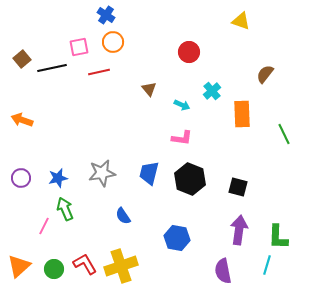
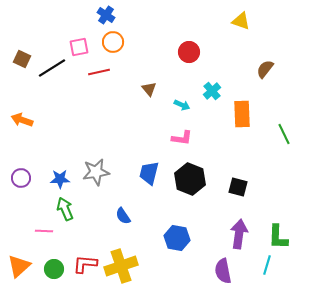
brown square: rotated 24 degrees counterclockwise
black line: rotated 20 degrees counterclockwise
brown semicircle: moved 5 px up
gray star: moved 6 px left, 1 px up
blue star: moved 2 px right, 1 px down; rotated 12 degrees clockwise
pink line: moved 5 px down; rotated 66 degrees clockwise
purple arrow: moved 4 px down
red L-shape: rotated 55 degrees counterclockwise
